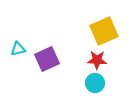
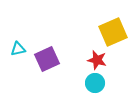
yellow square: moved 9 px right, 1 px down
red star: rotated 12 degrees clockwise
